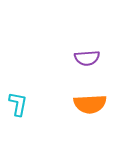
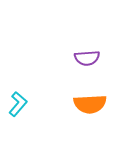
cyan L-shape: rotated 30 degrees clockwise
